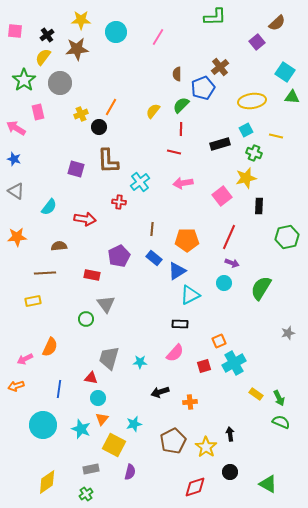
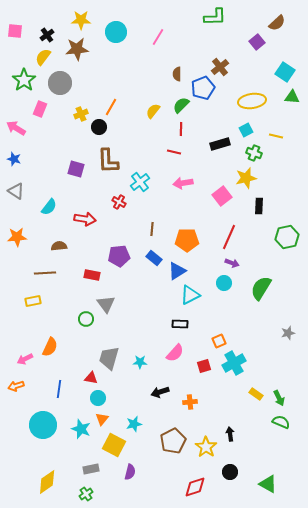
pink rectangle at (38, 112): moved 2 px right, 3 px up; rotated 35 degrees clockwise
red cross at (119, 202): rotated 24 degrees clockwise
purple pentagon at (119, 256): rotated 20 degrees clockwise
